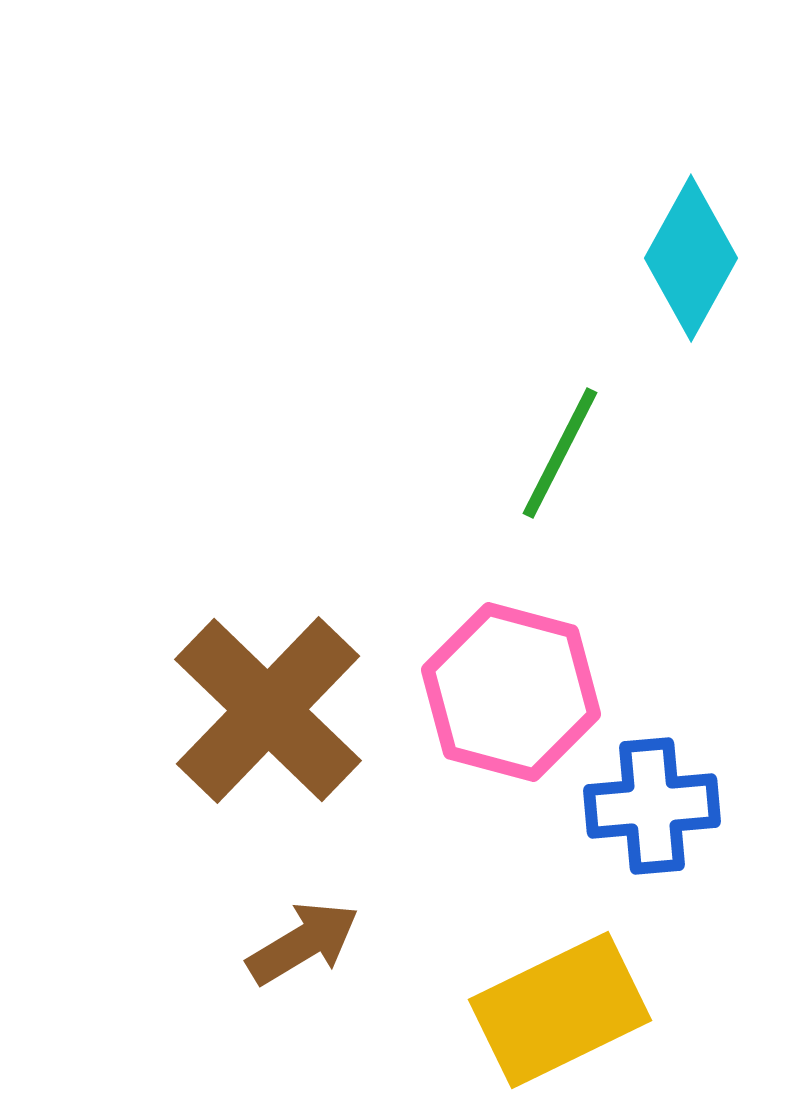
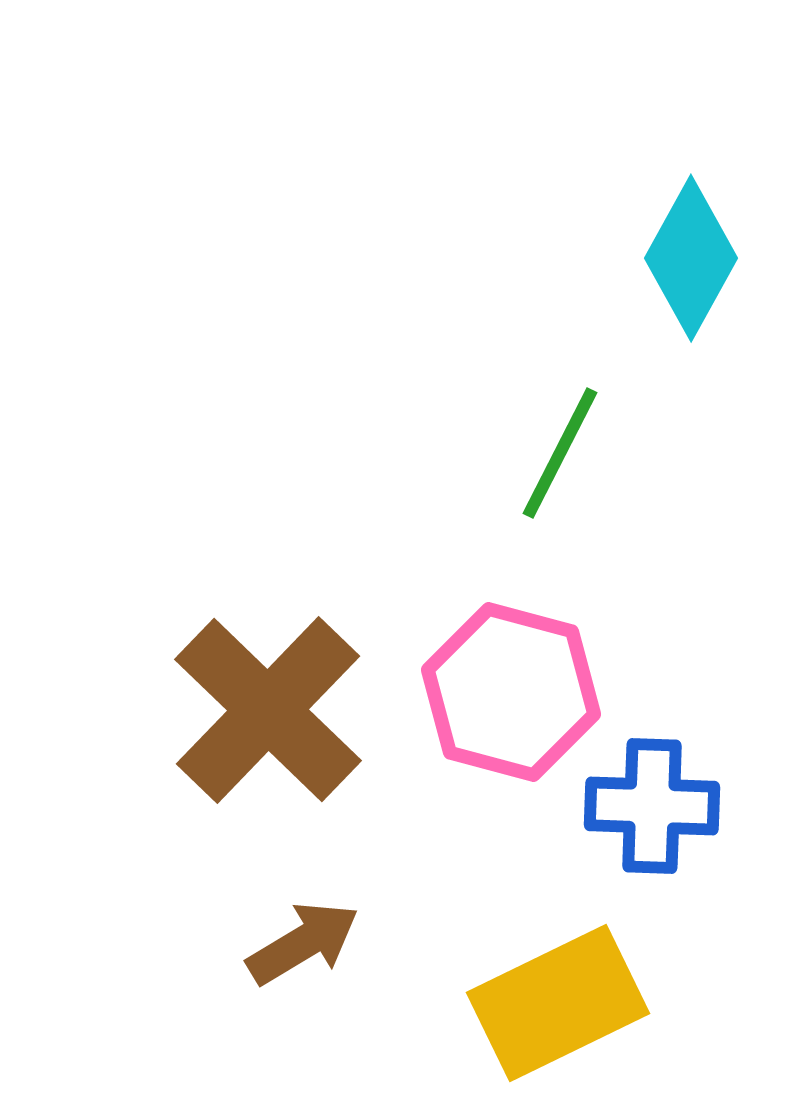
blue cross: rotated 7 degrees clockwise
yellow rectangle: moved 2 px left, 7 px up
